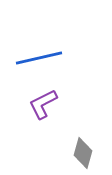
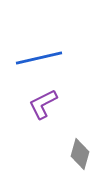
gray diamond: moved 3 px left, 1 px down
